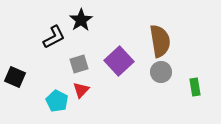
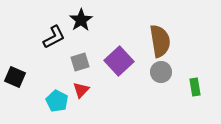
gray square: moved 1 px right, 2 px up
